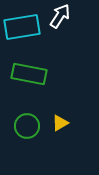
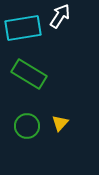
cyan rectangle: moved 1 px right, 1 px down
green rectangle: rotated 20 degrees clockwise
yellow triangle: rotated 18 degrees counterclockwise
